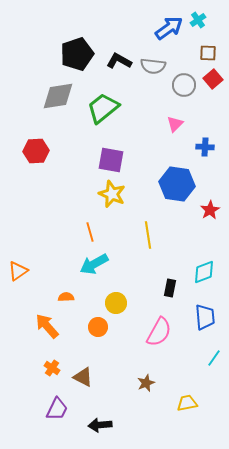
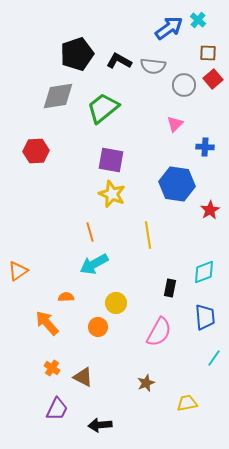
cyan cross: rotated 14 degrees counterclockwise
orange arrow: moved 3 px up
